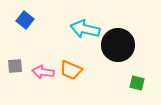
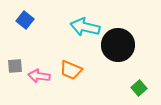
cyan arrow: moved 2 px up
pink arrow: moved 4 px left, 4 px down
green square: moved 2 px right, 5 px down; rotated 35 degrees clockwise
